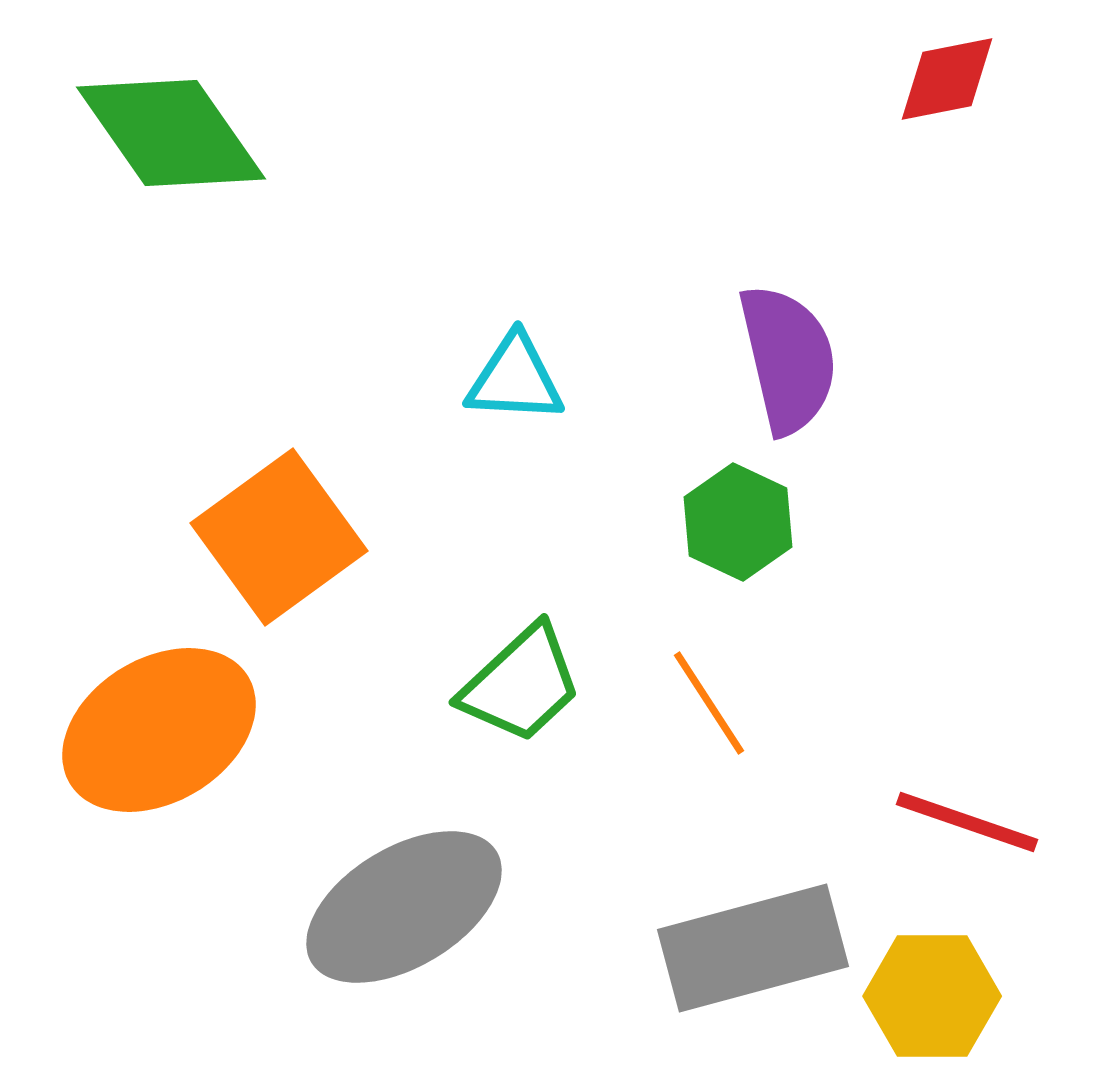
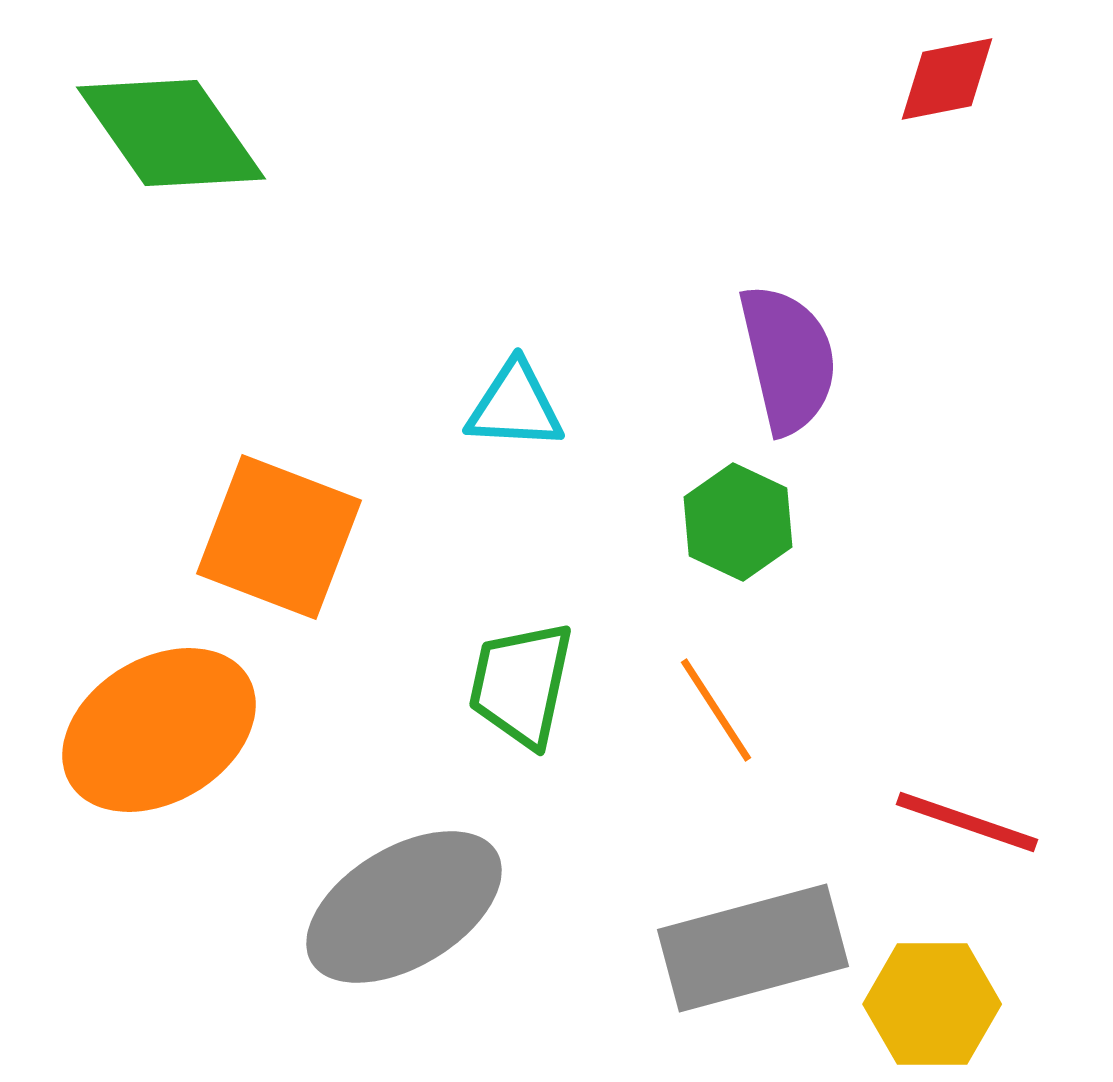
cyan triangle: moved 27 px down
orange square: rotated 33 degrees counterclockwise
green trapezoid: rotated 145 degrees clockwise
orange line: moved 7 px right, 7 px down
yellow hexagon: moved 8 px down
